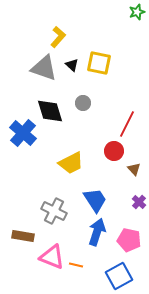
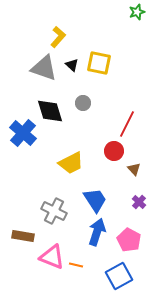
pink pentagon: rotated 15 degrees clockwise
